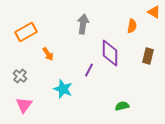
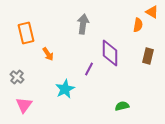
orange triangle: moved 2 px left
orange semicircle: moved 6 px right, 1 px up
orange rectangle: moved 1 px down; rotated 75 degrees counterclockwise
purple line: moved 1 px up
gray cross: moved 3 px left, 1 px down
cyan star: moved 2 px right; rotated 24 degrees clockwise
